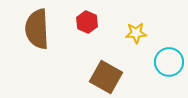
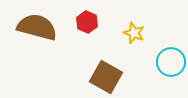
brown semicircle: moved 2 px up; rotated 108 degrees clockwise
yellow star: moved 2 px left; rotated 25 degrees clockwise
cyan circle: moved 2 px right
